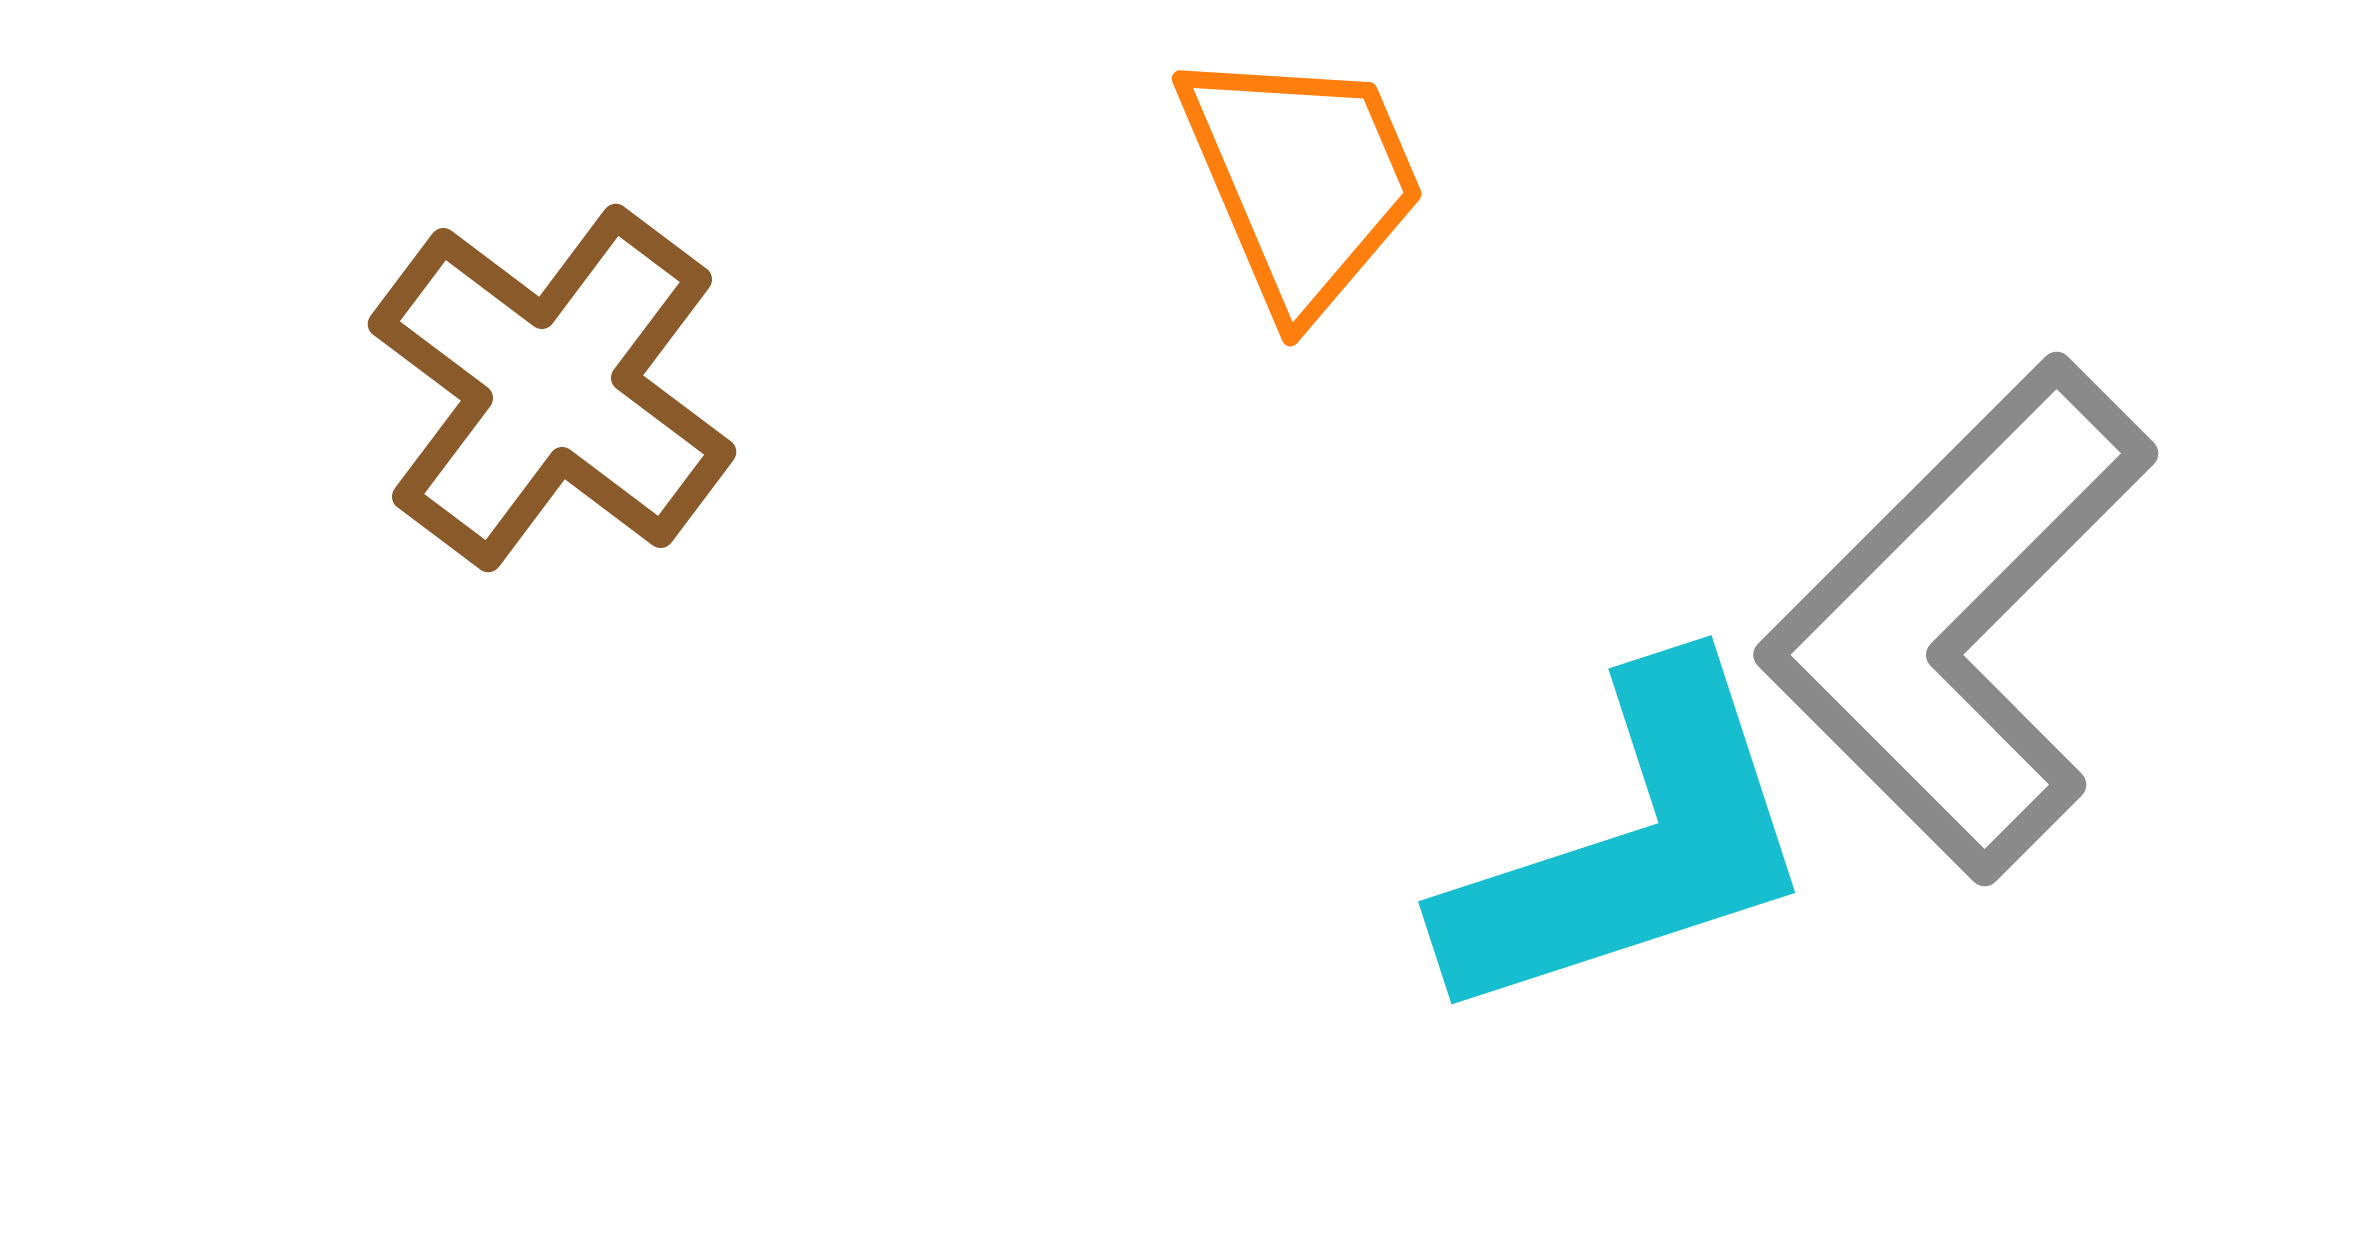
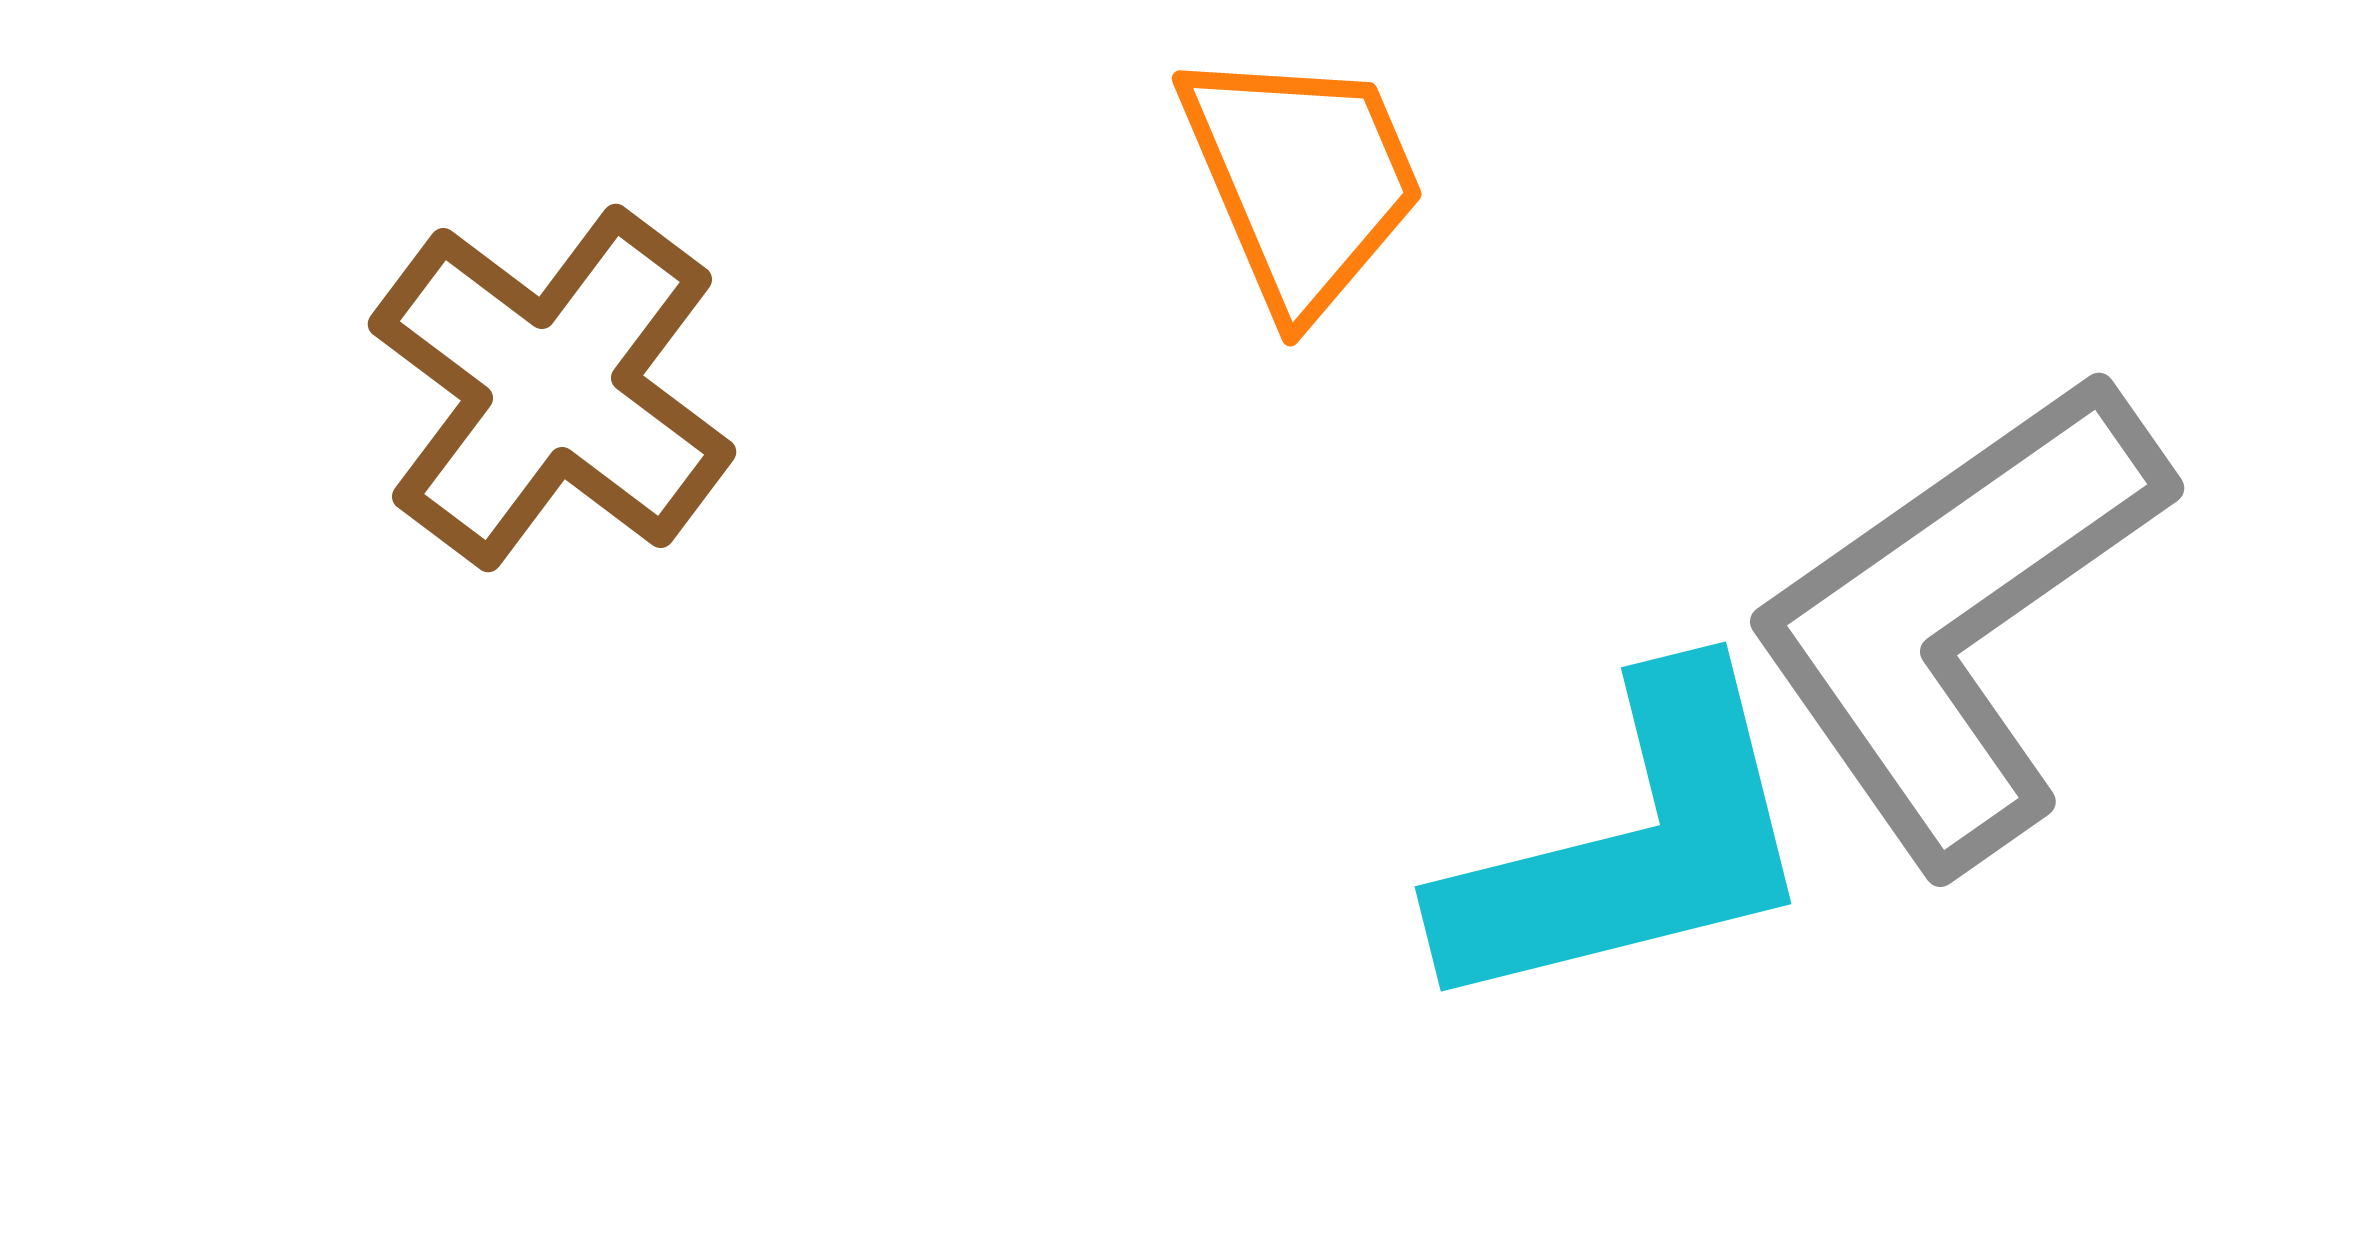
gray L-shape: rotated 10 degrees clockwise
cyan L-shape: rotated 4 degrees clockwise
